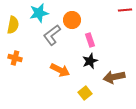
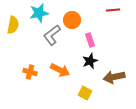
red line: moved 12 px left
orange cross: moved 15 px right, 14 px down
yellow square: rotated 24 degrees counterclockwise
